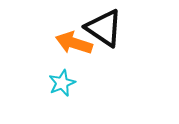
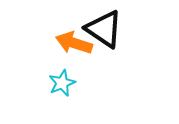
black triangle: moved 1 px down
